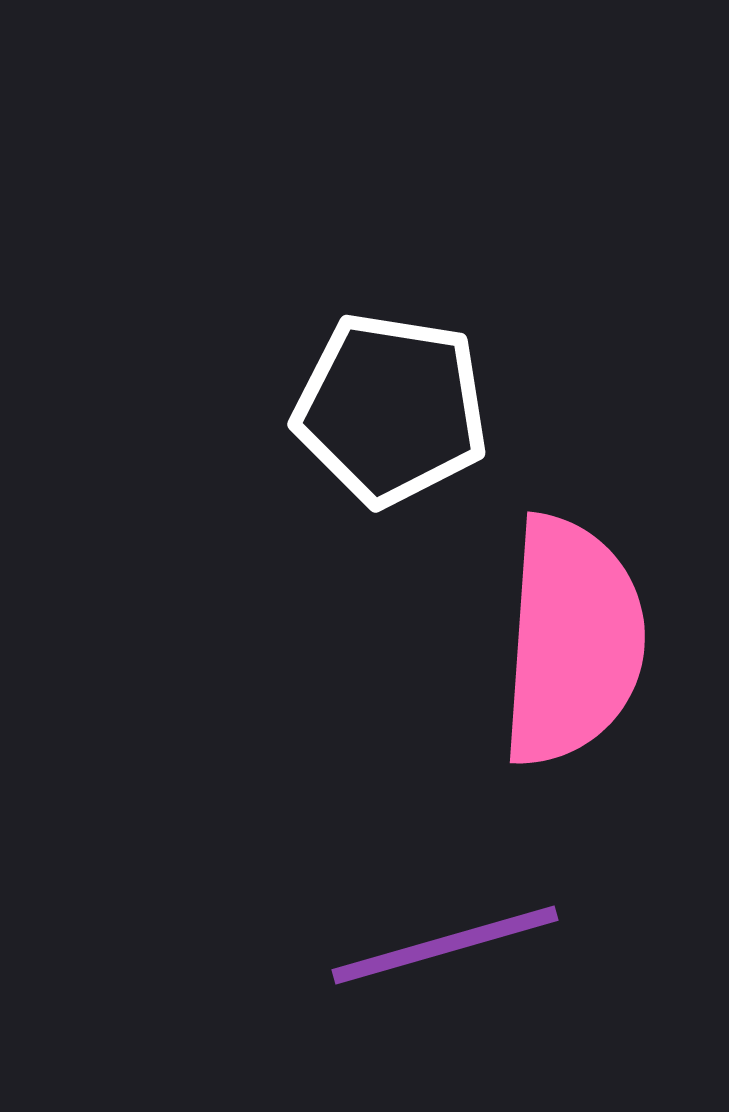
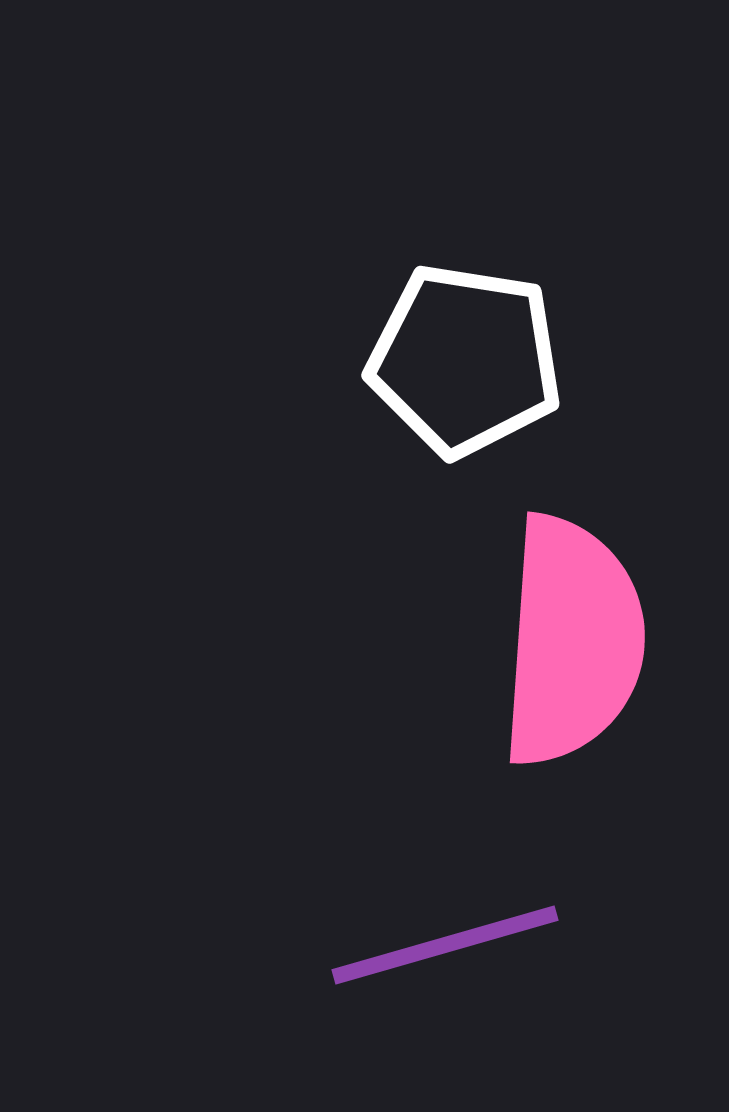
white pentagon: moved 74 px right, 49 px up
